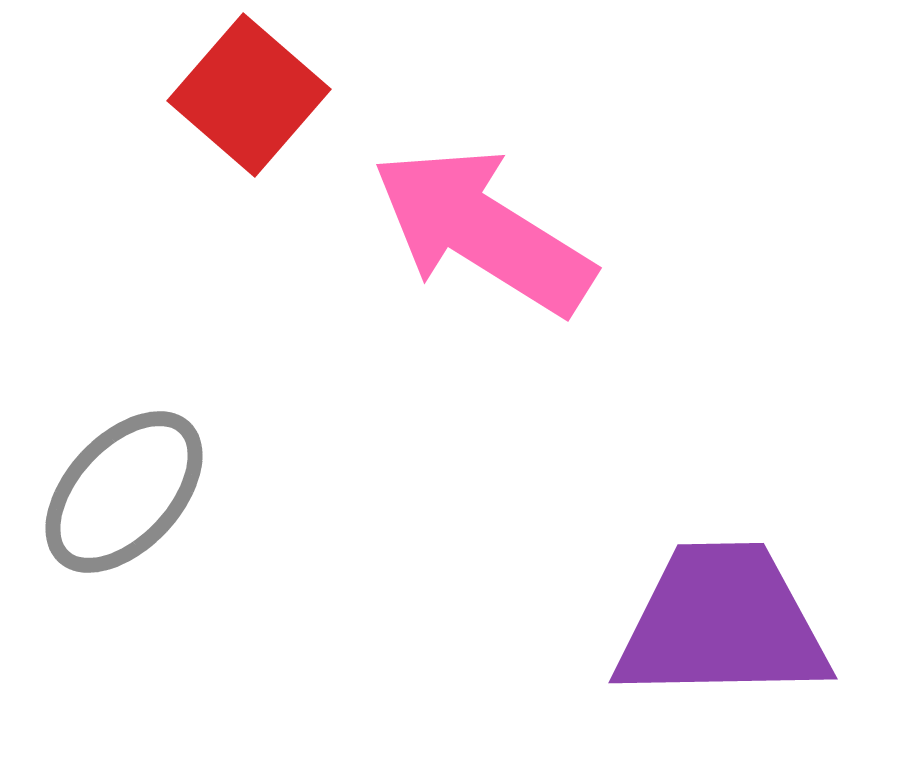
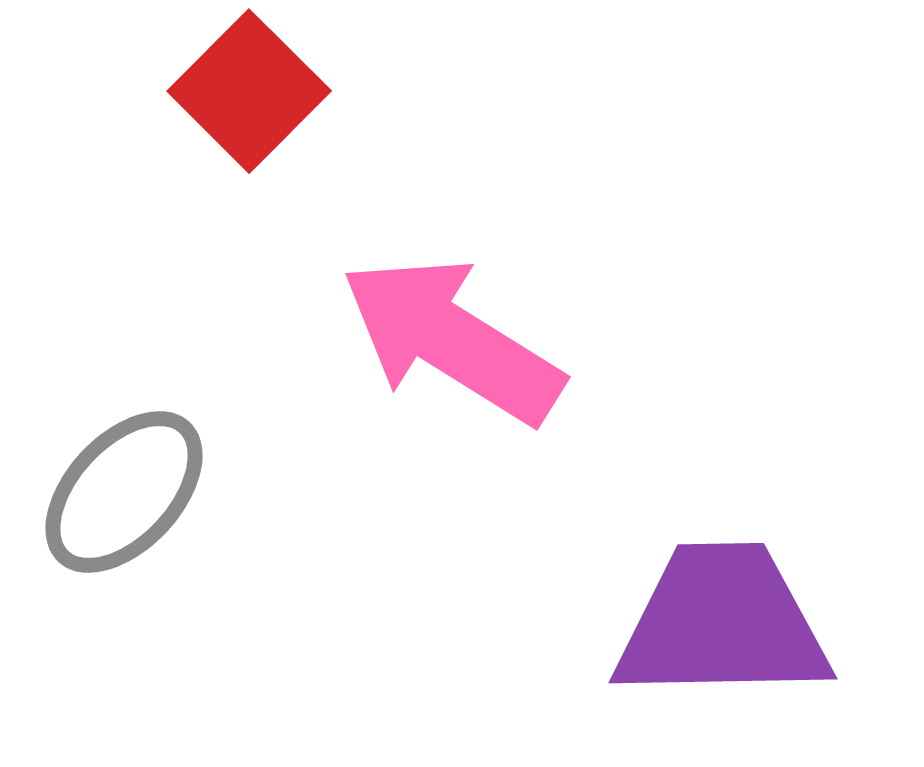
red square: moved 4 px up; rotated 4 degrees clockwise
pink arrow: moved 31 px left, 109 px down
